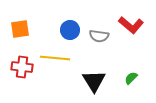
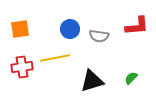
red L-shape: moved 6 px right, 1 px down; rotated 45 degrees counterclockwise
blue circle: moved 1 px up
yellow line: rotated 16 degrees counterclockwise
red cross: rotated 15 degrees counterclockwise
black triangle: moved 2 px left; rotated 45 degrees clockwise
